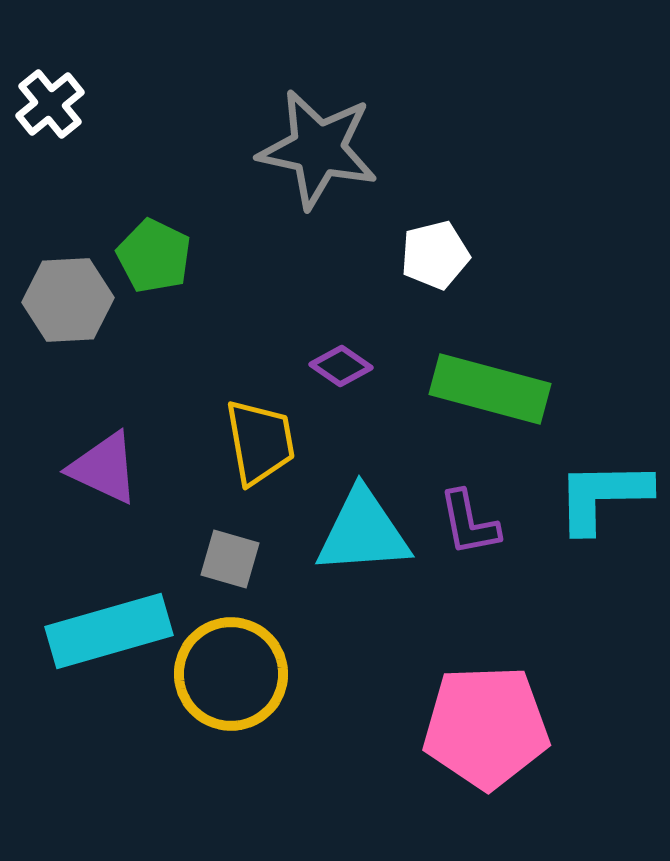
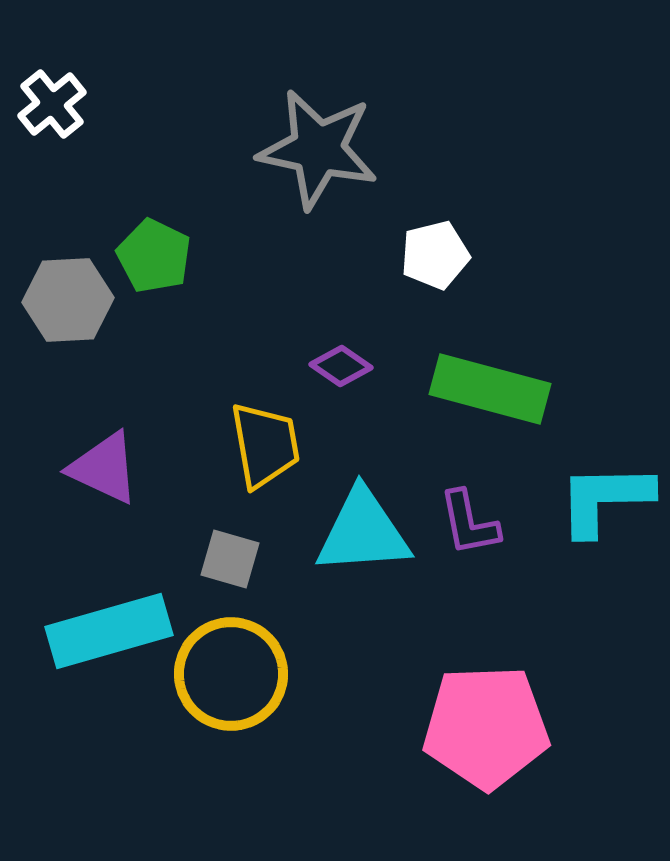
white cross: moved 2 px right
yellow trapezoid: moved 5 px right, 3 px down
cyan L-shape: moved 2 px right, 3 px down
